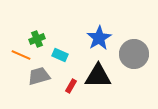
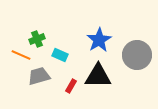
blue star: moved 2 px down
gray circle: moved 3 px right, 1 px down
